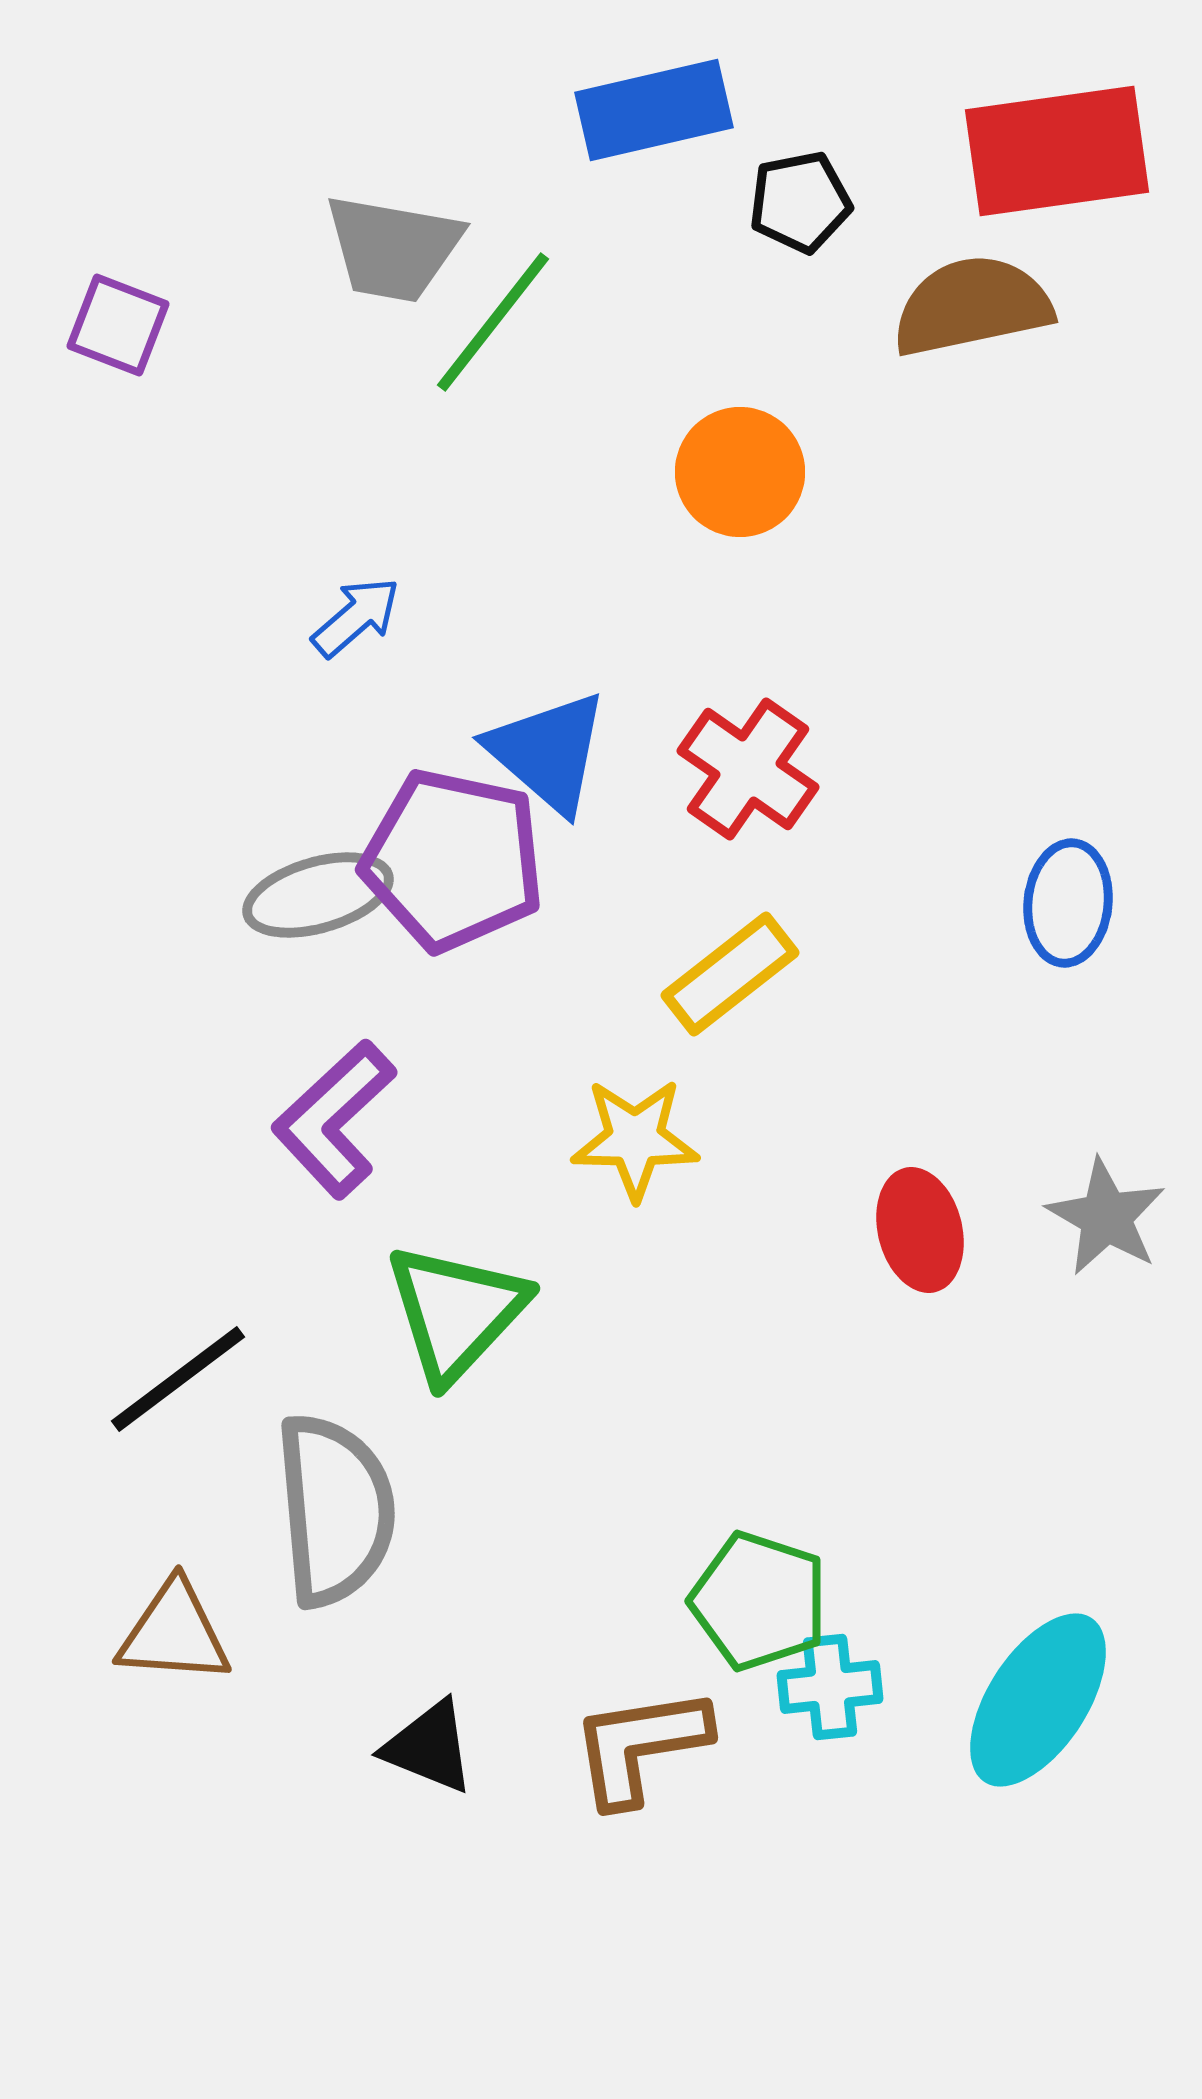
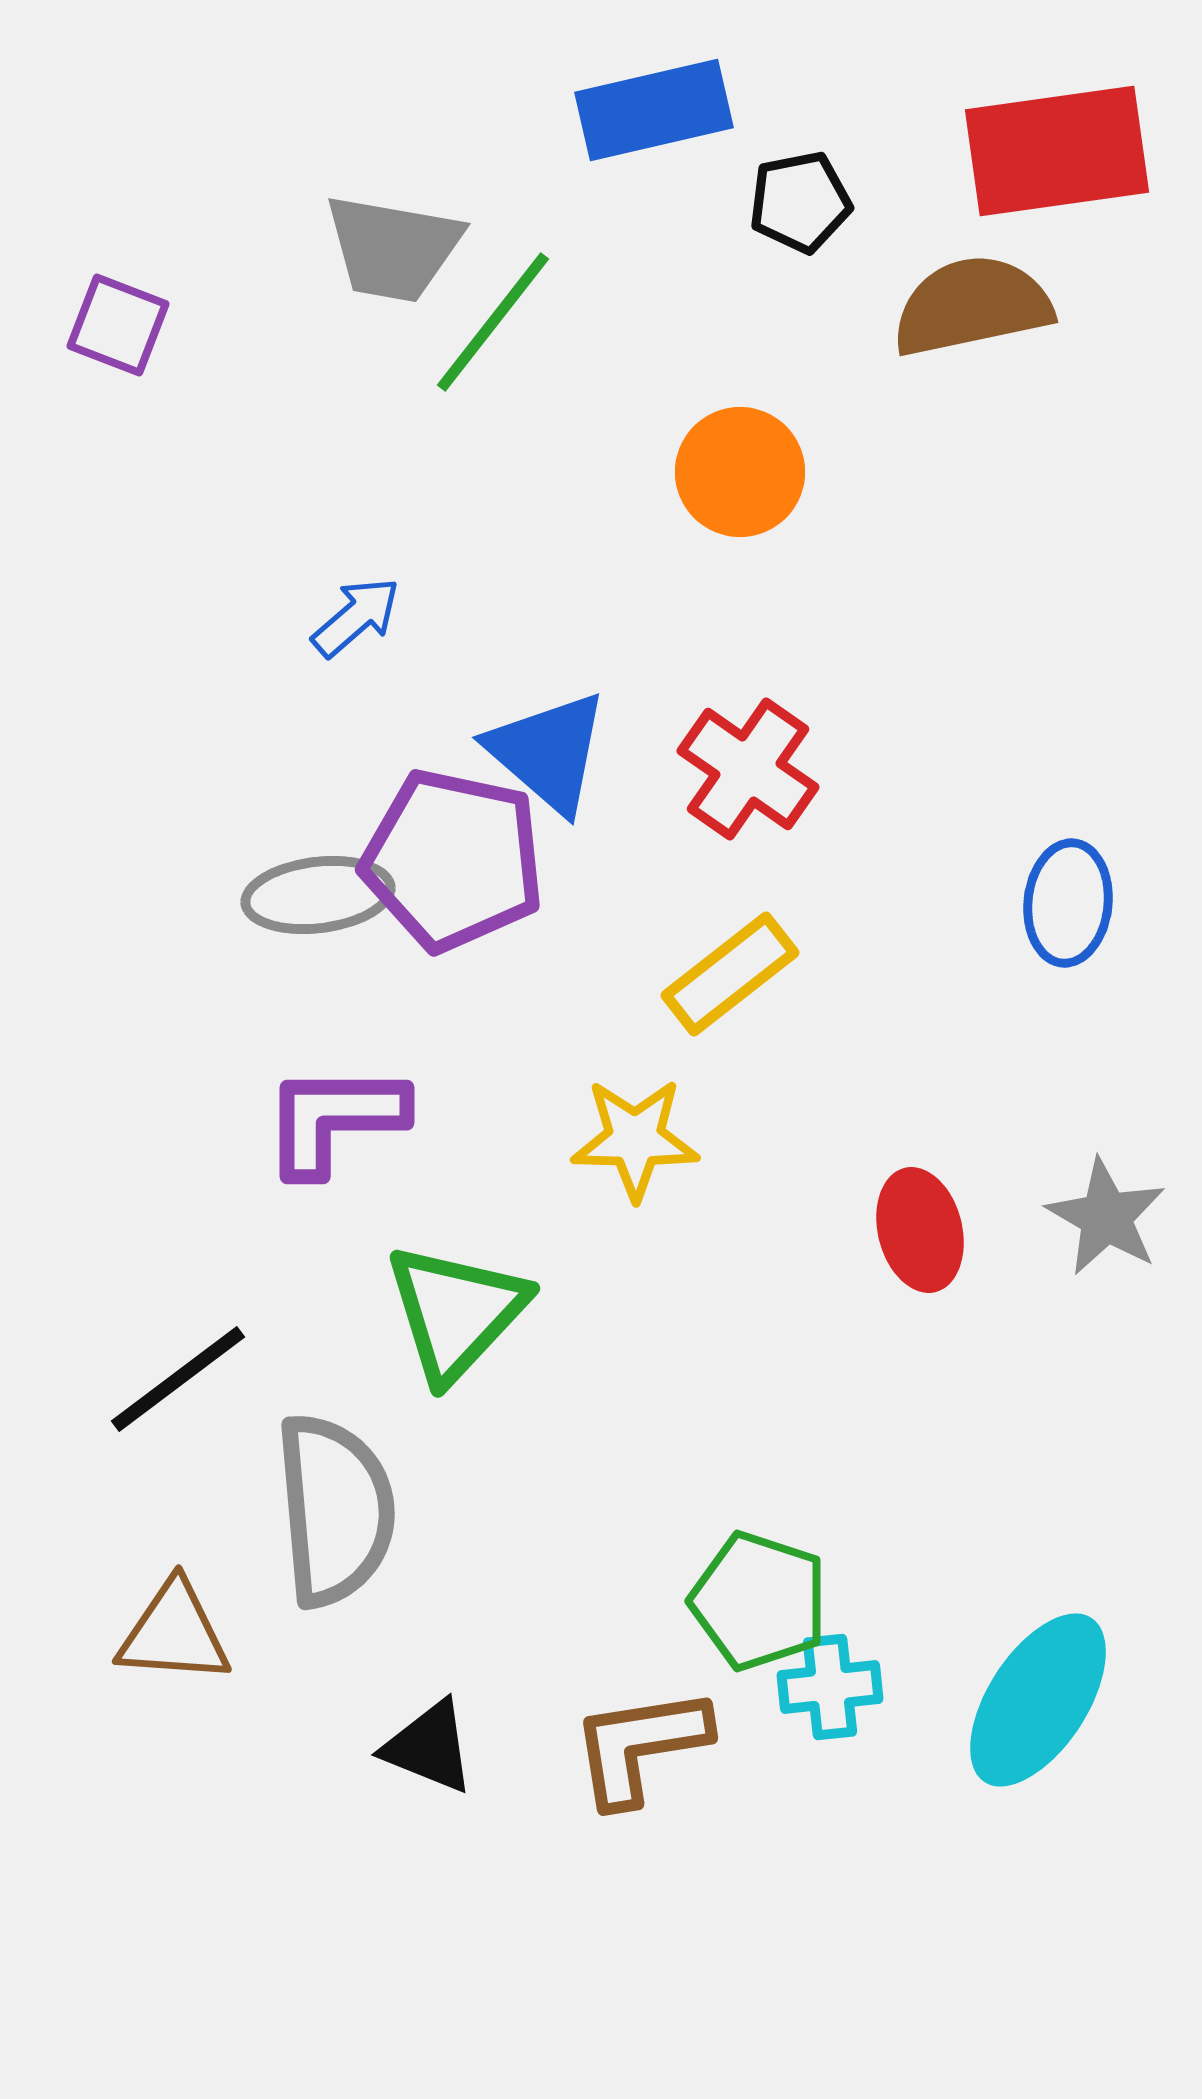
gray ellipse: rotated 9 degrees clockwise
purple L-shape: rotated 43 degrees clockwise
